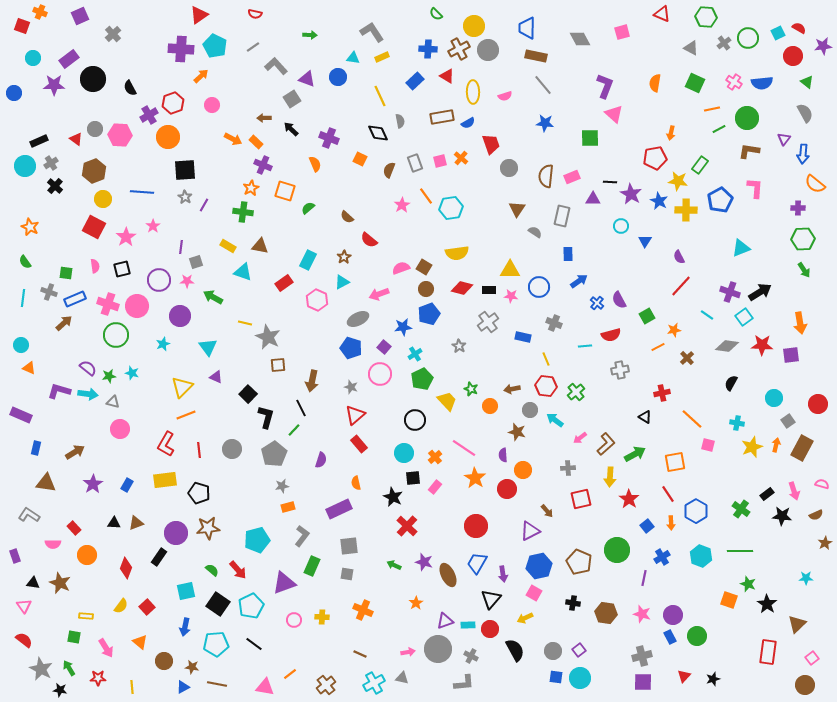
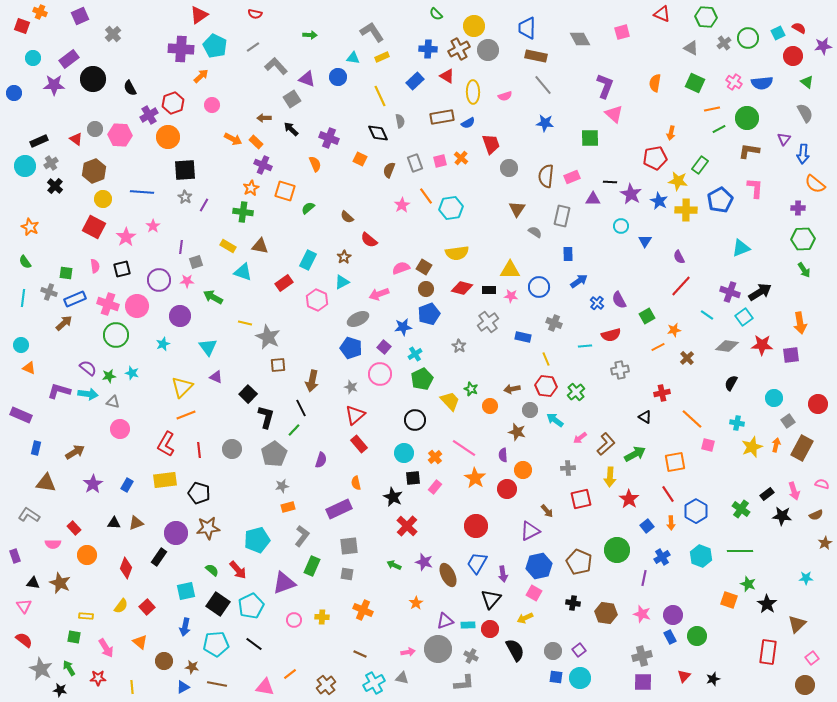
yellow trapezoid at (447, 401): moved 3 px right
